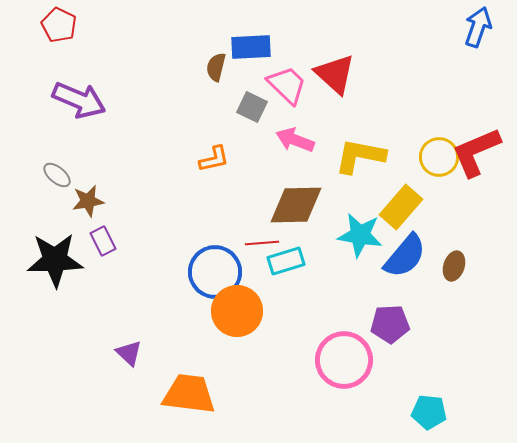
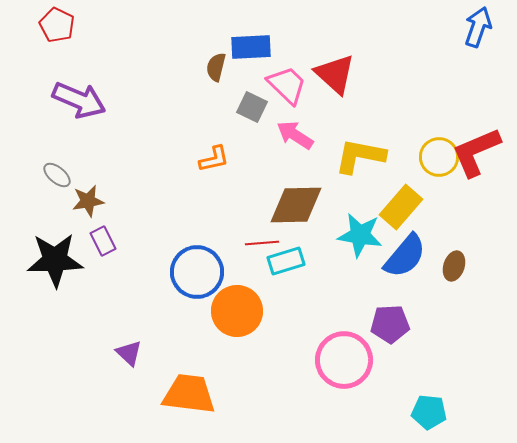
red pentagon: moved 2 px left
pink arrow: moved 5 px up; rotated 12 degrees clockwise
blue circle: moved 18 px left
